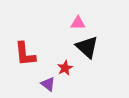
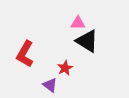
black triangle: moved 6 px up; rotated 10 degrees counterclockwise
red L-shape: rotated 36 degrees clockwise
purple triangle: moved 2 px right, 1 px down
